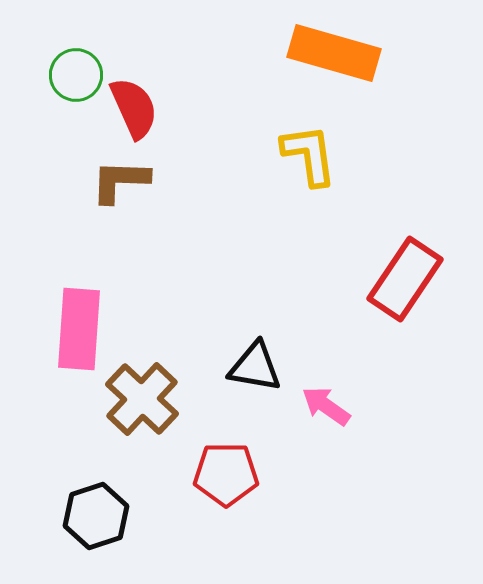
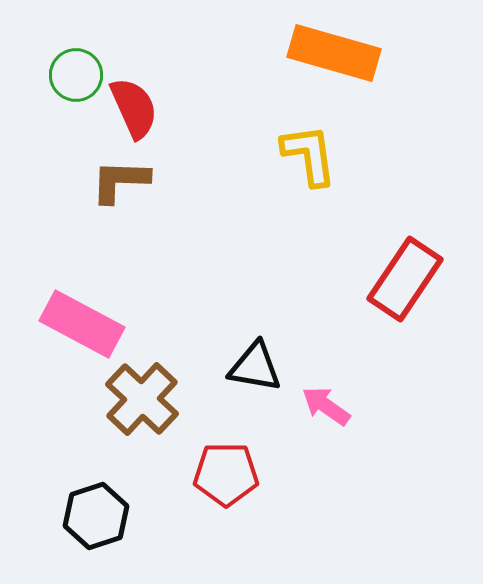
pink rectangle: moved 3 px right, 5 px up; rotated 66 degrees counterclockwise
